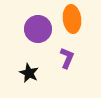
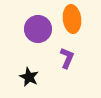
black star: moved 4 px down
